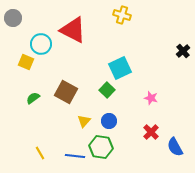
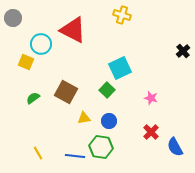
yellow triangle: moved 3 px up; rotated 40 degrees clockwise
yellow line: moved 2 px left
